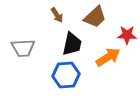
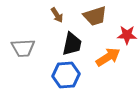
brown trapezoid: moved 1 px up; rotated 25 degrees clockwise
